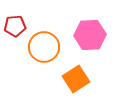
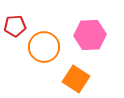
orange square: rotated 24 degrees counterclockwise
